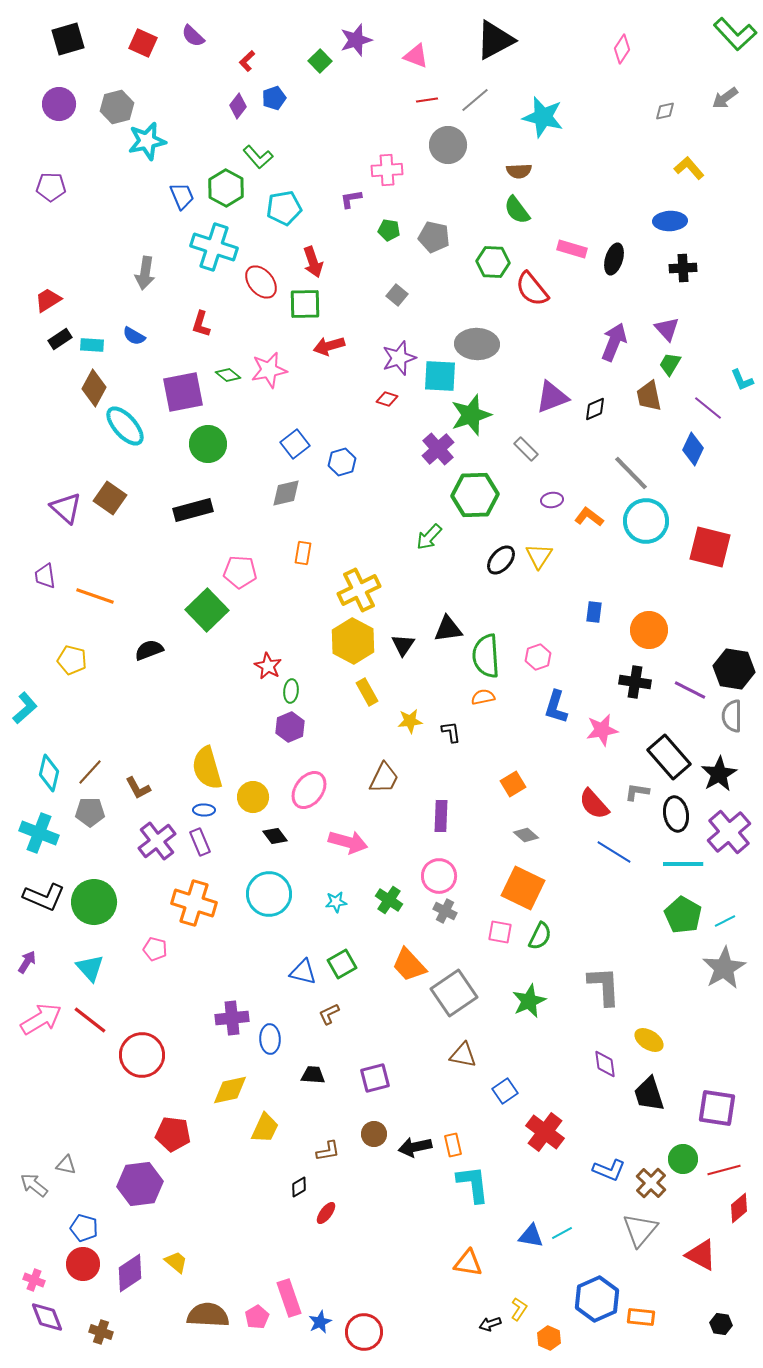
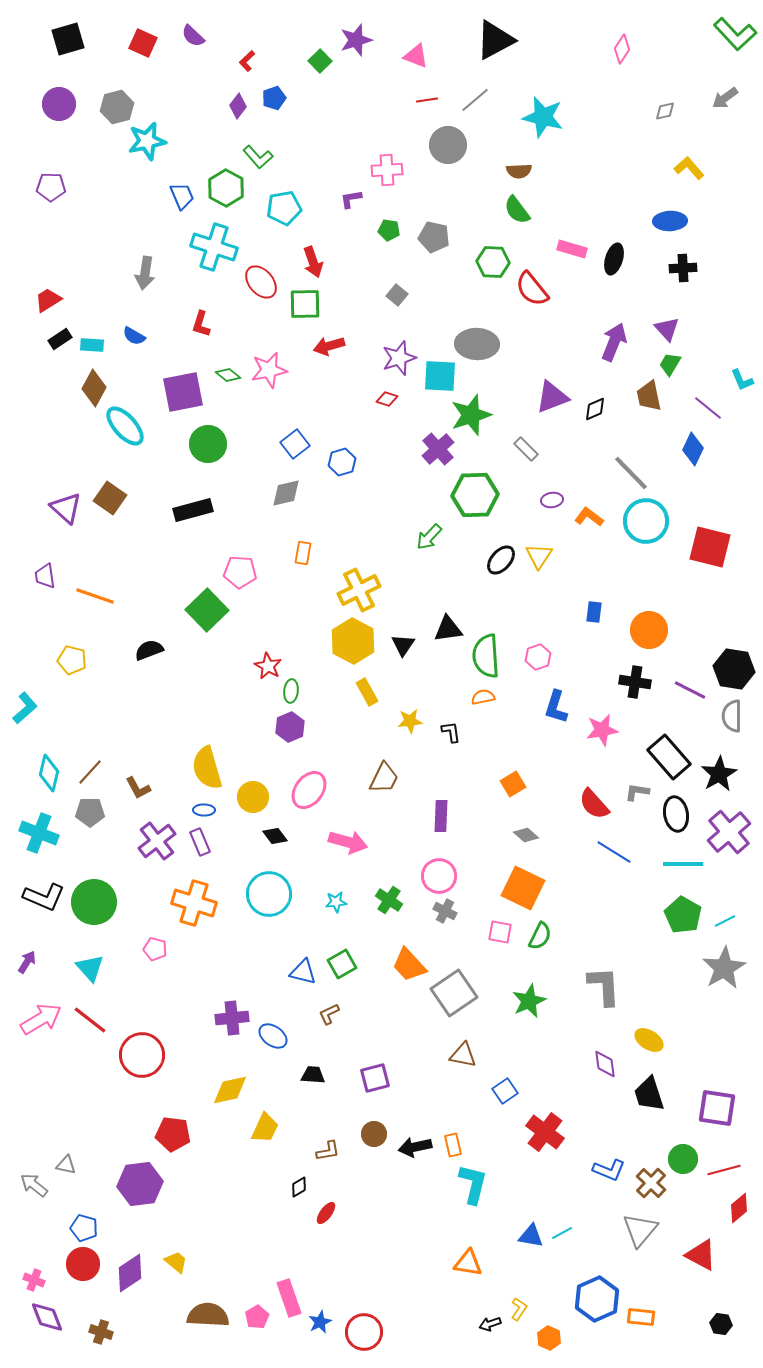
blue ellipse at (270, 1039): moved 3 px right, 3 px up; rotated 52 degrees counterclockwise
cyan L-shape at (473, 1184): rotated 21 degrees clockwise
